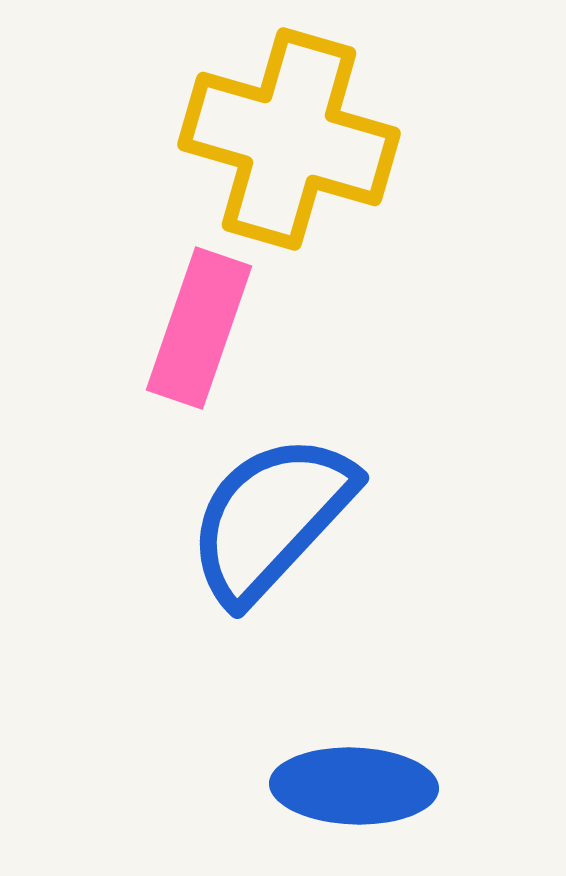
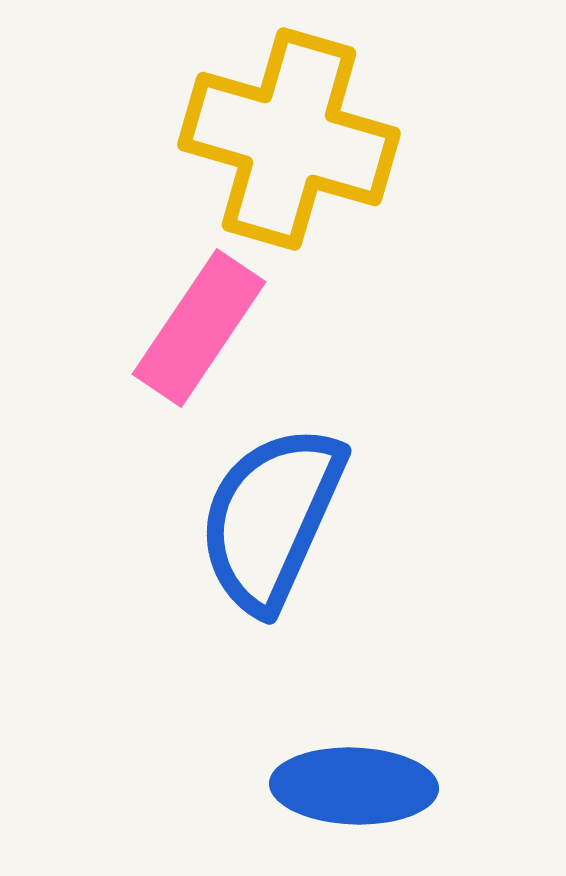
pink rectangle: rotated 15 degrees clockwise
blue semicircle: rotated 19 degrees counterclockwise
